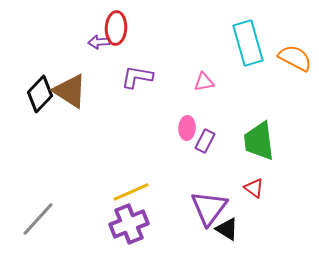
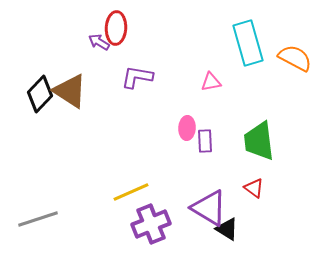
purple arrow: rotated 35 degrees clockwise
pink triangle: moved 7 px right
purple rectangle: rotated 30 degrees counterclockwise
purple triangle: rotated 36 degrees counterclockwise
gray line: rotated 30 degrees clockwise
purple cross: moved 22 px right
